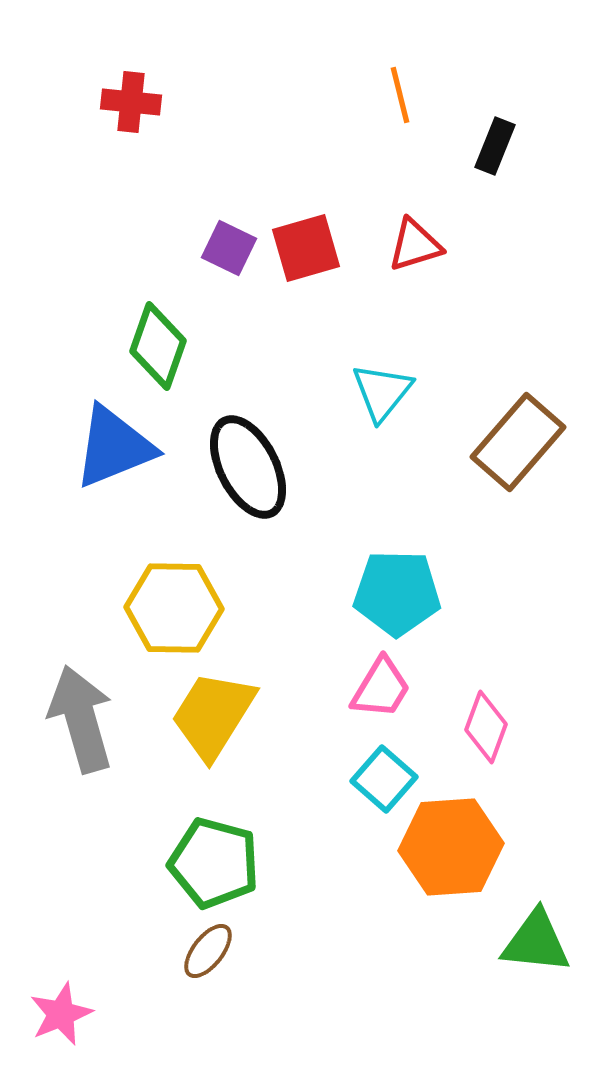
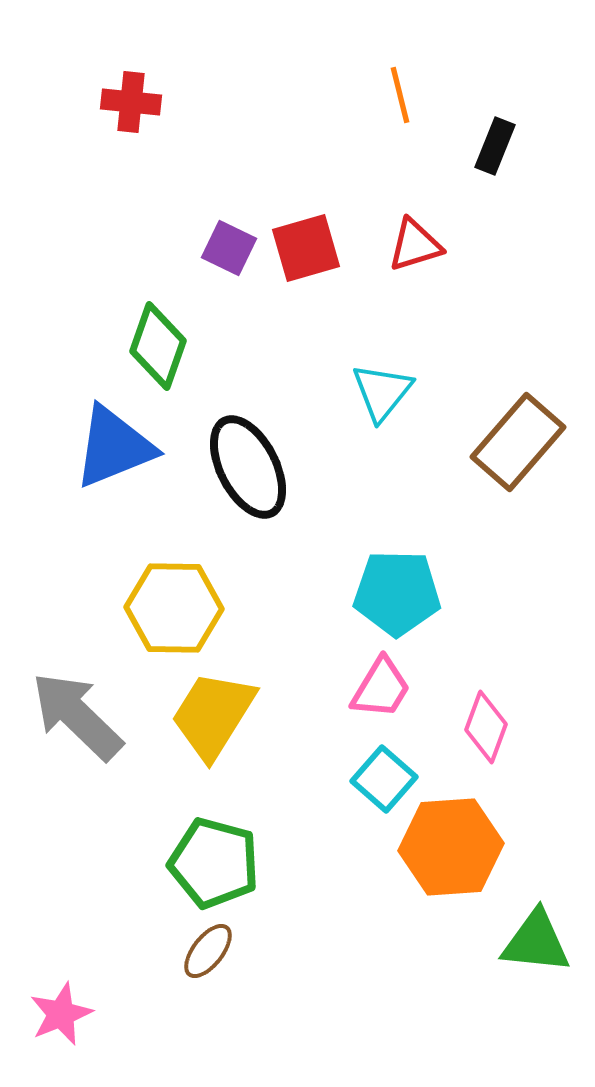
gray arrow: moved 4 px left, 3 px up; rotated 30 degrees counterclockwise
